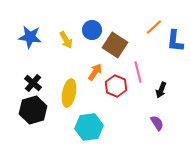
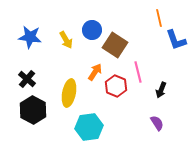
orange line: moved 5 px right, 9 px up; rotated 60 degrees counterclockwise
blue L-shape: moved 1 px right, 1 px up; rotated 25 degrees counterclockwise
black cross: moved 6 px left, 4 px up
black hexagon: rotated 16 degrees counterclockwise
